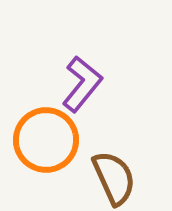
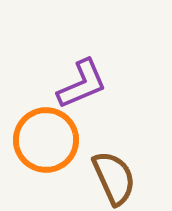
purple L-shape: rotated 28 degrees clockwise
